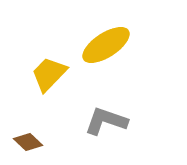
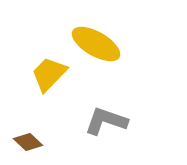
yellow ellipse: moved 10 px left, 1 px up; rotated 63 degrees clockwise
